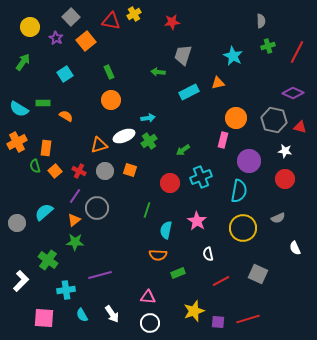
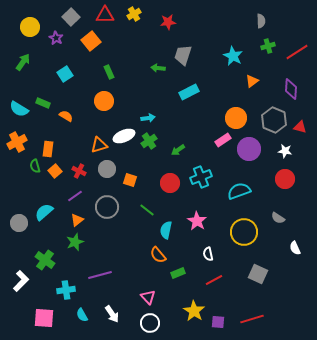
red triangle at (111, 21): moved 6 px left, 6 px up; rotated 12 degrees counterclockwise
red star at (172, 22): moved 4 px left
orange square at (86, 41): moved 5 px right
red line at (297, 52): rotated 30 degrees clockwise
green arrow at (158, 72): moved 4 px up
orange triangle at (218, 83): moved 34 px right, 2 px up; rotated 24 degrees counterclockwise
purple diamond at (293, 93): moved 2 px left, 4 px up; rotated 70 degrees clockwise
orange circle at (111, 100): moved 7 px left, 1 px down
green rectangle at (43, 103): rotated 24 degrees clockwise
gray hexagon at (274, 120): rotated 10 degrees clockwise
pink rectangle at (223, 140): rotated 42 degrees clockwise
orange rectangle at (46, 148): moved 2 px right, 1 px down
green arrow at (183, 150): moved 5 px left
purple circle at (249, 161): moved 12 px up
orange square at (130, 170): moved 10 px down
gray circle at (105, 171): moved 2 px right, 2 px up
cyan semicircle at (239, 191): rotated 120 degrees counterclockwise
purple line at (75, 196): rotated 21 degrees clockwise
gray circle at (97, 208): moved 10 px right, 1 px up
green line at (147, 210): rotated 70 degrees counterclockwise
gray semicircle at (278, 218): rotated 56 degrees clockwise
orange triangle at (74, 220): moved 3 px right
gray circle at (17, 223): moved 2 px right
yellow circle at (243, 228): moved 1 px right, 4 px down
green star at (75, 242): rotated 24 degrees counterclockwise
orange semicircle at (158, 255): rotated 48 degrees clockwise
green cross at (48, 260): moved 3 px left
red line at (221, 281): moved 7 px left, 1 px up
pink triangle at (148, 297): rotated 42 degrees clockwise
yellow star at (194, 311): rotated 20 degrees counterclockwise
red line at (248, 319): moved 4 px right
